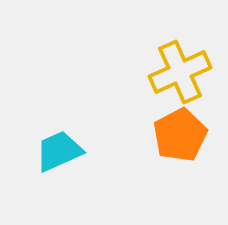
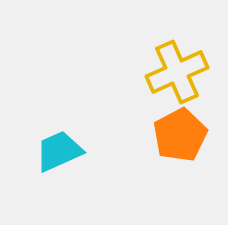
yellow cross: moved 3 px left
